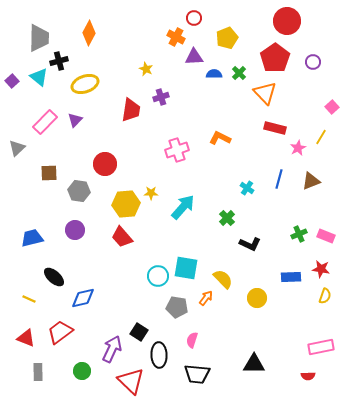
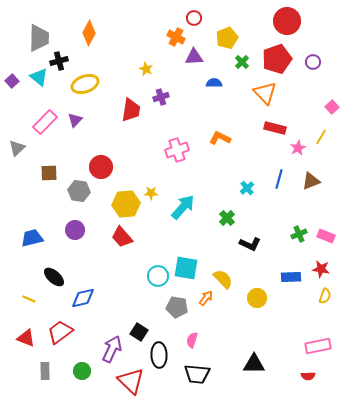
red pentagon at (275, 58): moved 2 px right, 1 px down; rotated 16 degrees clockwise
green cross at (239, 73): moved 3 px right, 11 px up
blue semicircle at (214, 74): moved 9 px down
red circle at (105, 164): moved 4 px left, 3 px down
cyan cross at (247, 188): rotated 16 degrees clockwise
pink rectangle at (321, 347): moved 3 px left, 1 px up
gray rectangle at (38, 372): moved 7 px right, 1 px up
